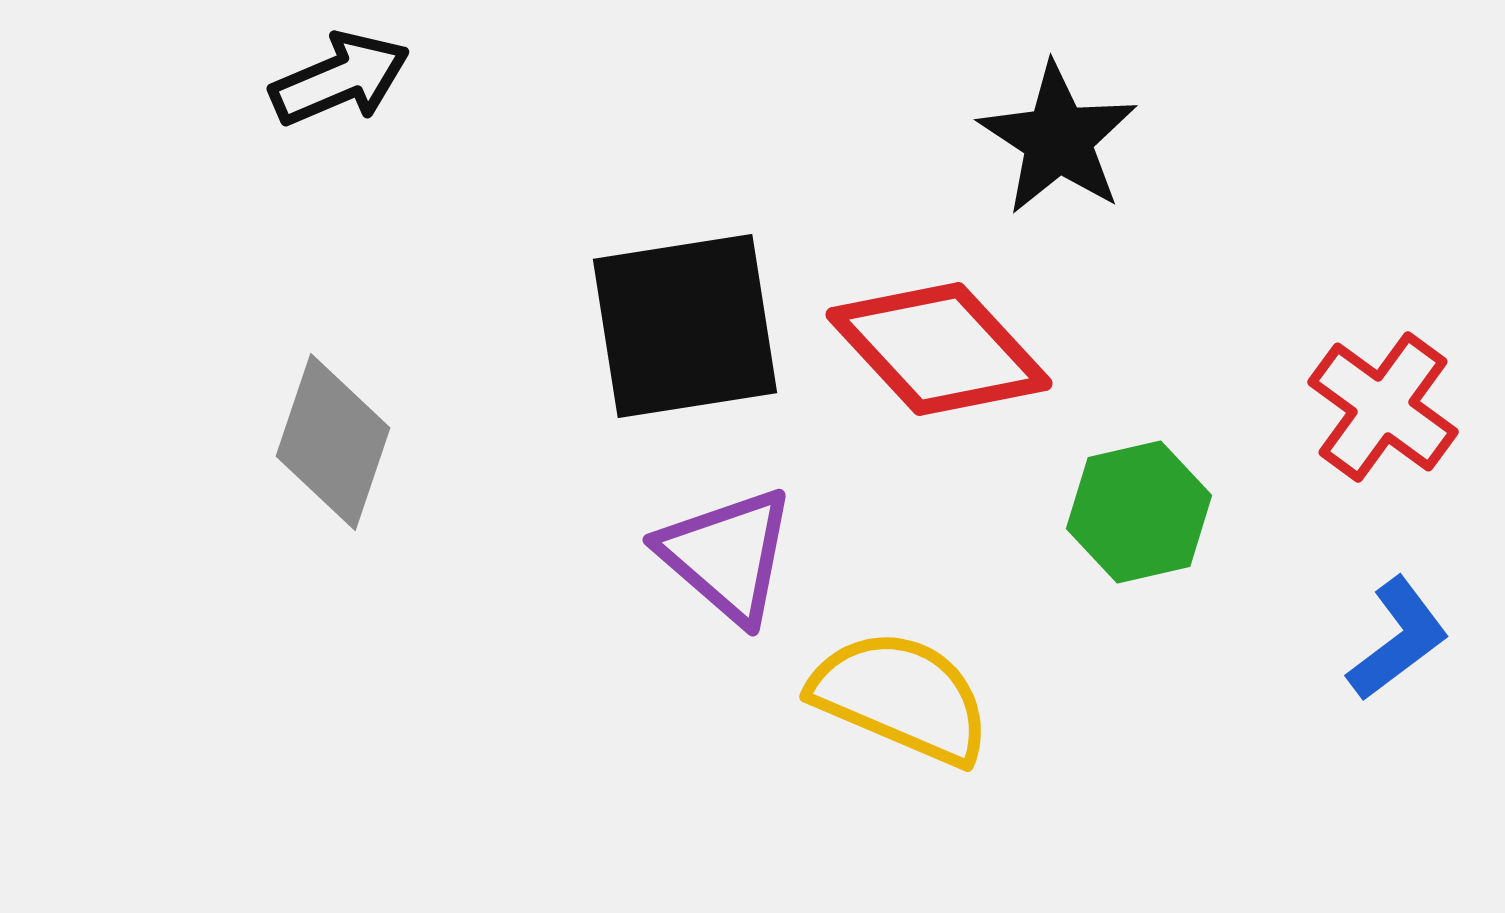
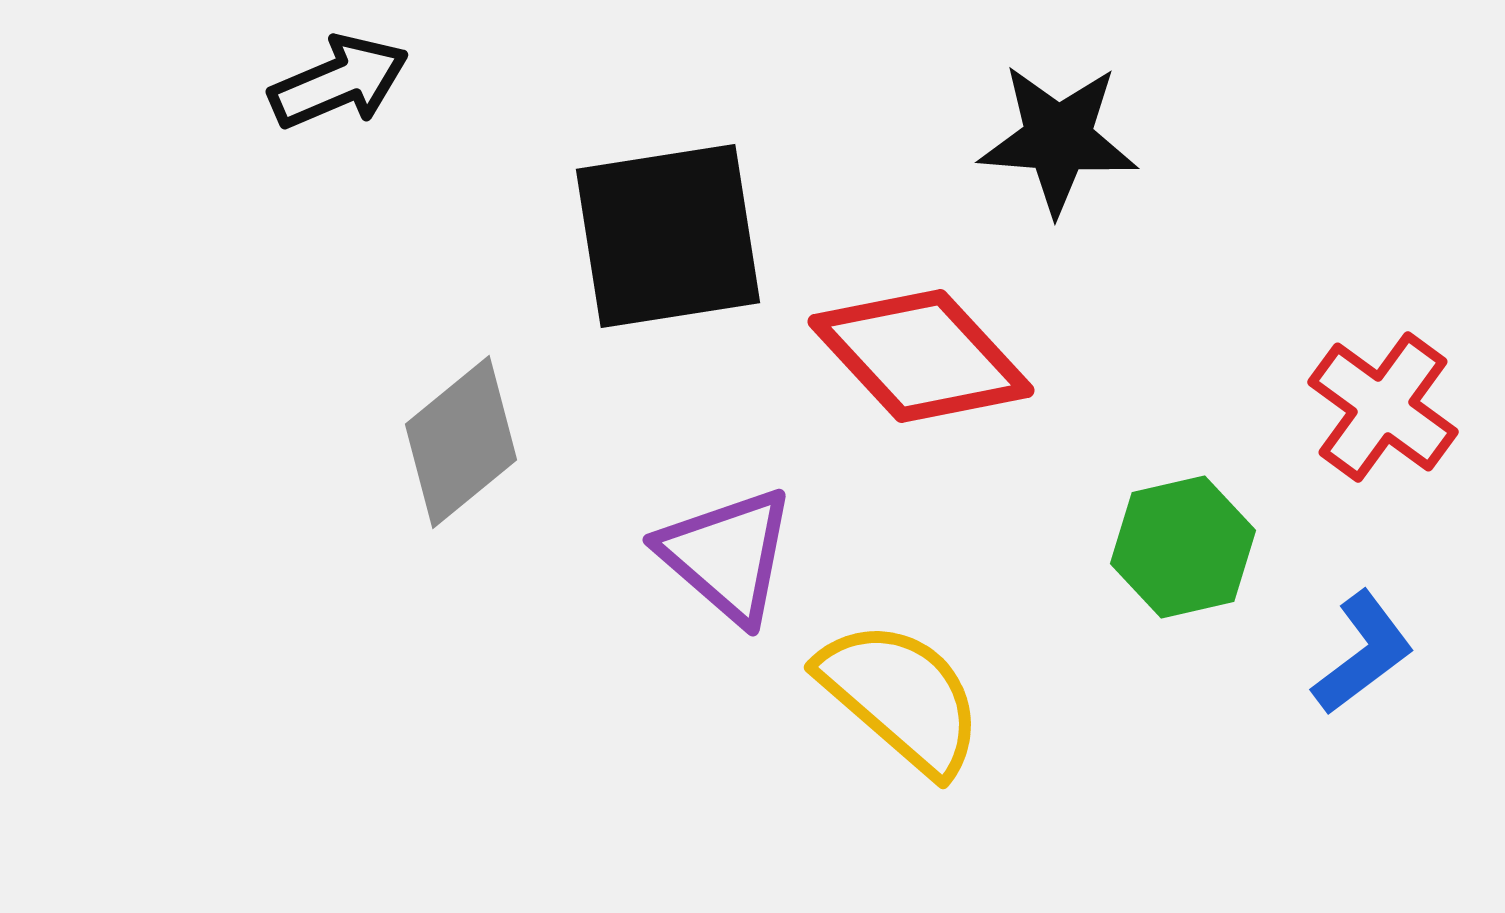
black arrow: moved 1 px left, 3 px down
black star: rotated 29 degrees counterclockwise
black square: moved 17 px left, 90 px up
red diamond: moved 18 px left, 7 px down
gray diamond: moved 128 px right; rotated 32 degrees clockwise
green hexagon: moved 44 px right, 35 px down
blue L-shape: moved 35 px left, 14 px down
yellow semicircle: rotated 18 degrees clockwise
